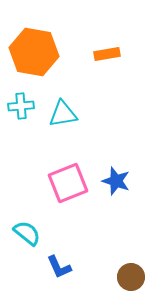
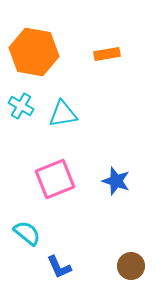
cyan cross: rotated 35 degrees clockwise
pink square: moved 13 px left, 4 px up
brown circle: moved 11 px up
